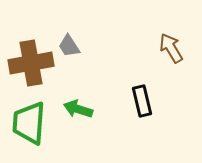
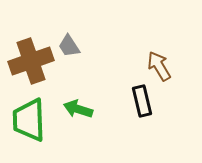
brown arrow: moved 12 px left, 18 px down
brown cross: moved 2 px up; rotated 9 degrees counterclockwise
green trapezoid: moved 3 px up; rotated 6 degrees counterclockwise
